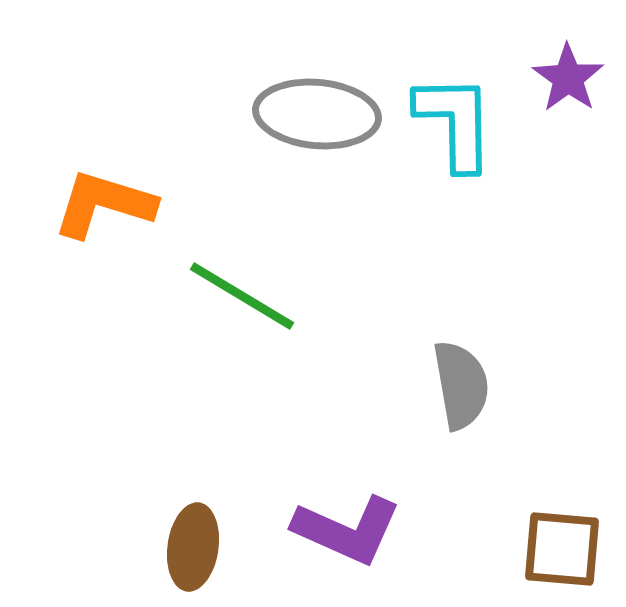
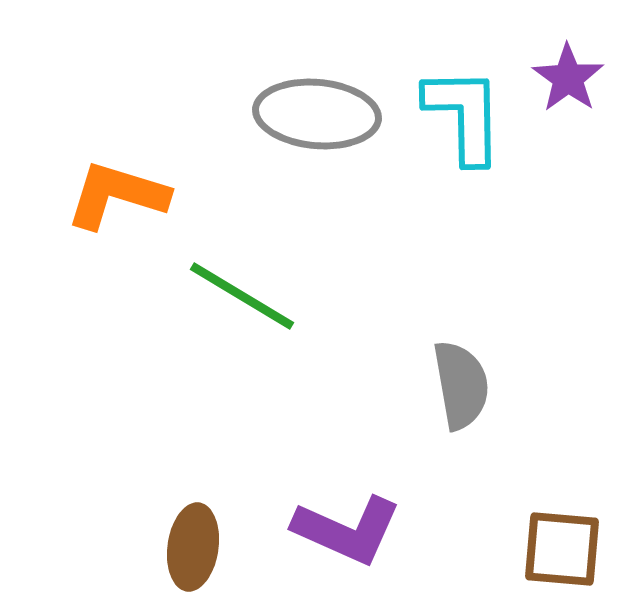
cyan L-shape: moved 9 px right, 7 px up
orange L-shape: moved 13 px right, 9 px up
